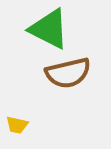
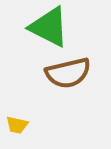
green triangle: moved 2 px up
